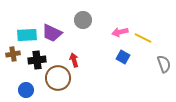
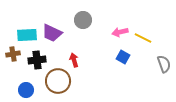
brown circle: moved 3 px down
